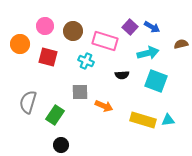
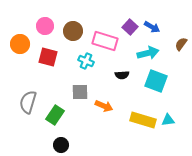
brown semicircle: rotated 40 degrees counterclockwise
